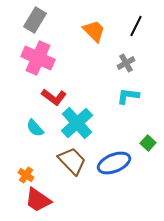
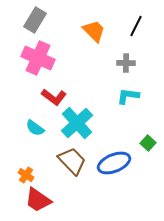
gray cross: rotated 30 degrees clockwise
cyan semicircle: rotated 12 degrees counterclockwise
